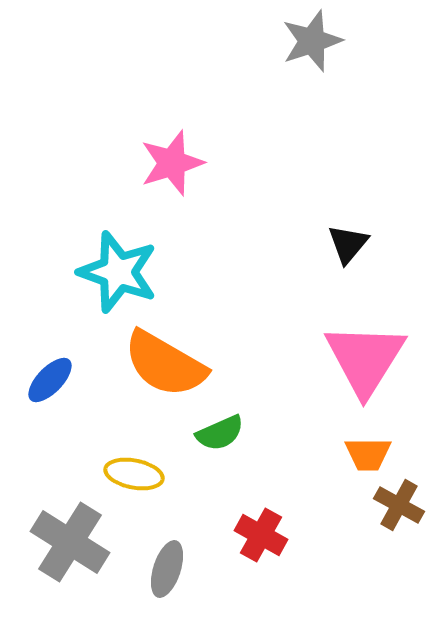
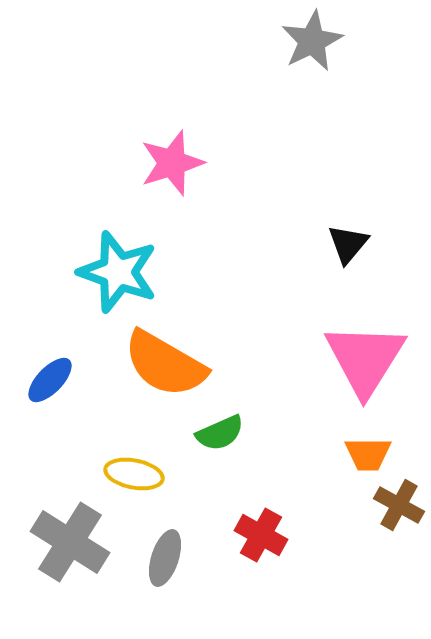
gray star: rotated 8 degrees counterclockwise
gray ellipse: moved 2 px left, 11 px up
